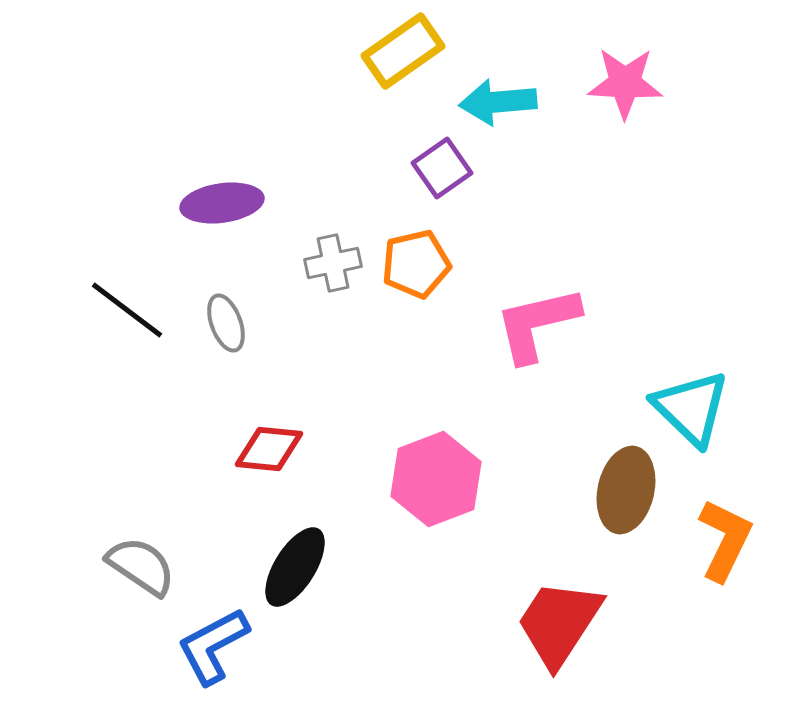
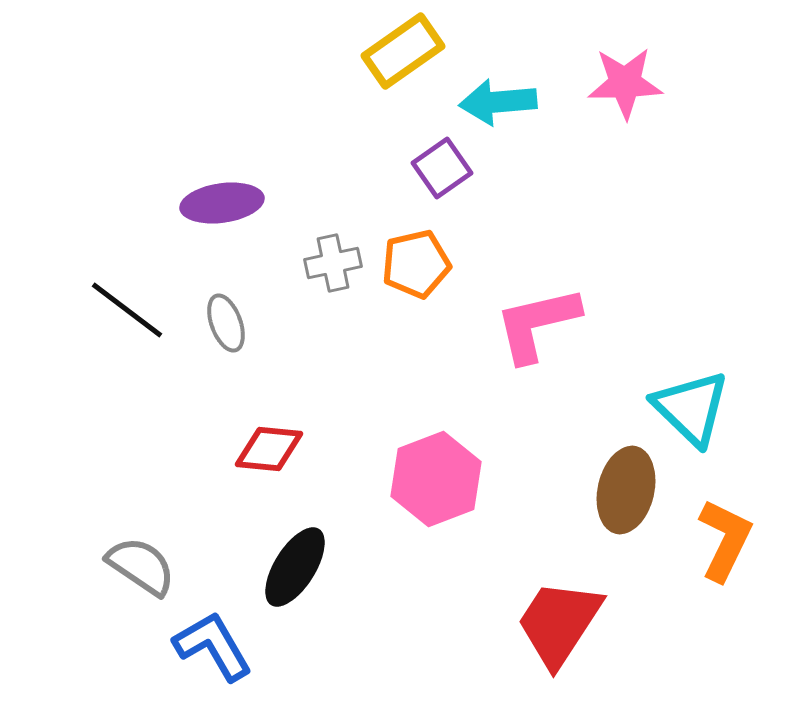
pink star: rotated 4 degrees counterclockwise
blue L-shape: rotated 88 degrees clockwise
